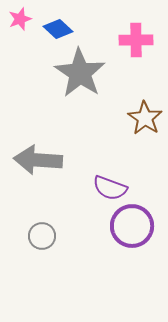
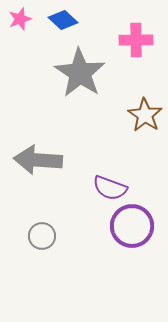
blue diamond: moved 5 px right, 9 px up
brown star: moved 3 px up
